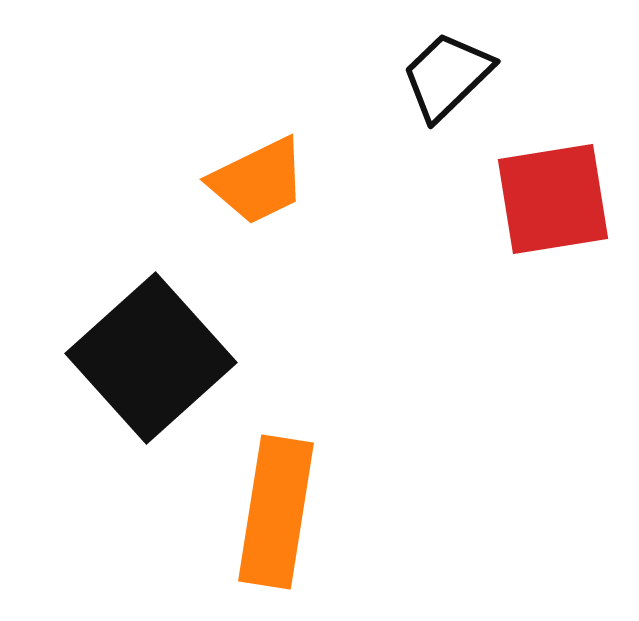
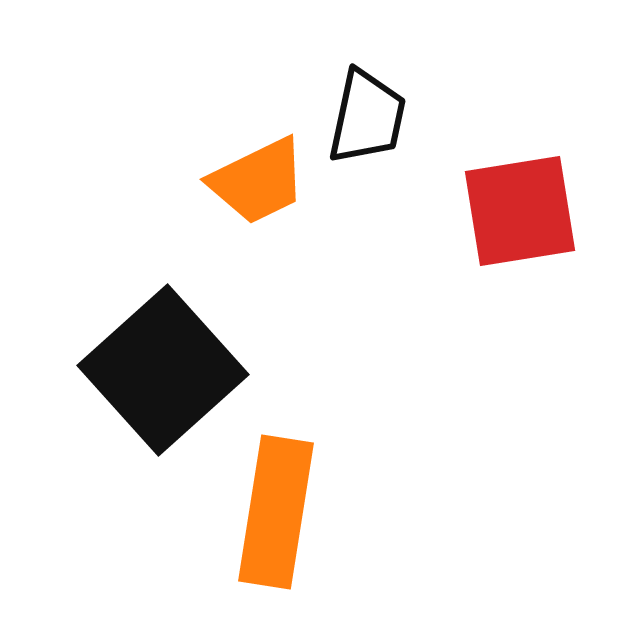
black trapezoid: moved 80 px left, 41 px down; rotated 146 degrees clockwise
red square: moved 33 px left, 12 px down
black square: moved 12 px right, 12 px down
